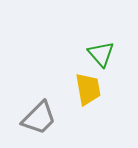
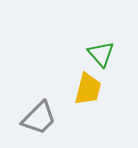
yellow trapezoid: rotated 24 degrees clockwise
